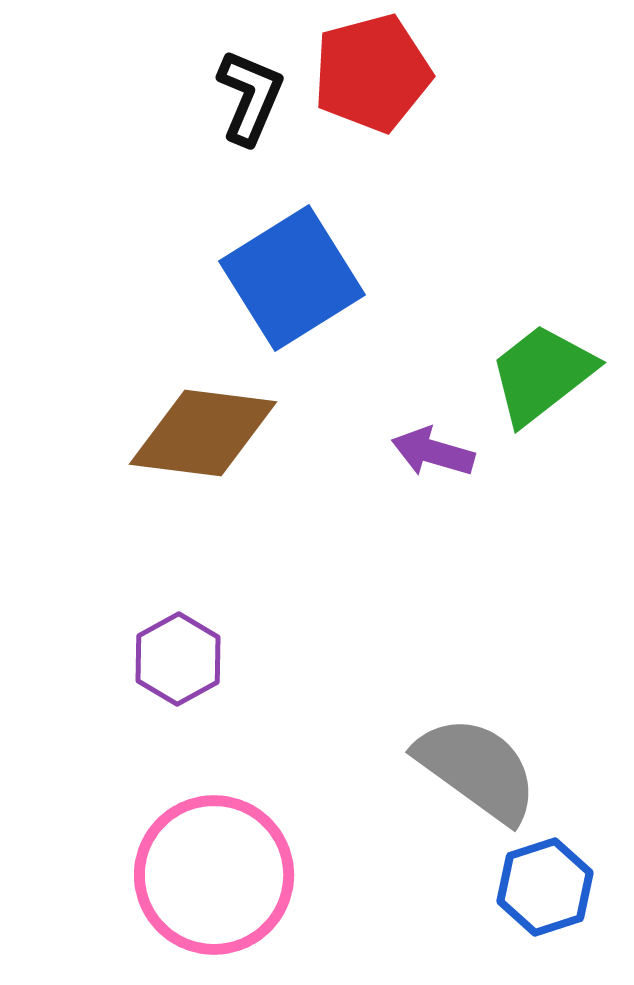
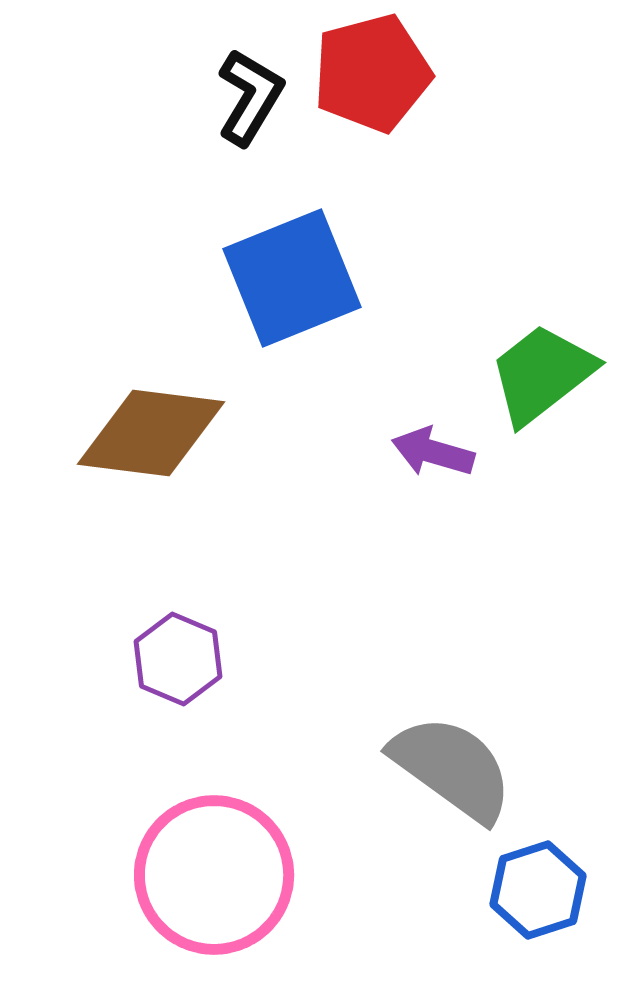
black L-shape: rotated 8 degrees clockwise
blue square: rotated 10 degrees clockwise
brown diamond: moved 52 px left
purple hexagon: rotated 8 degrees counterclockwise
gray semicircle: moved 25 px left, 1 px up
blue hexagon: moved 7 px left, 3 px down
